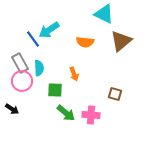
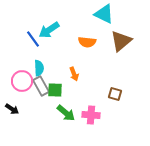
orange semicircle: moved 2 px right
gray rectangle: moved 21 px right, 23 px down
